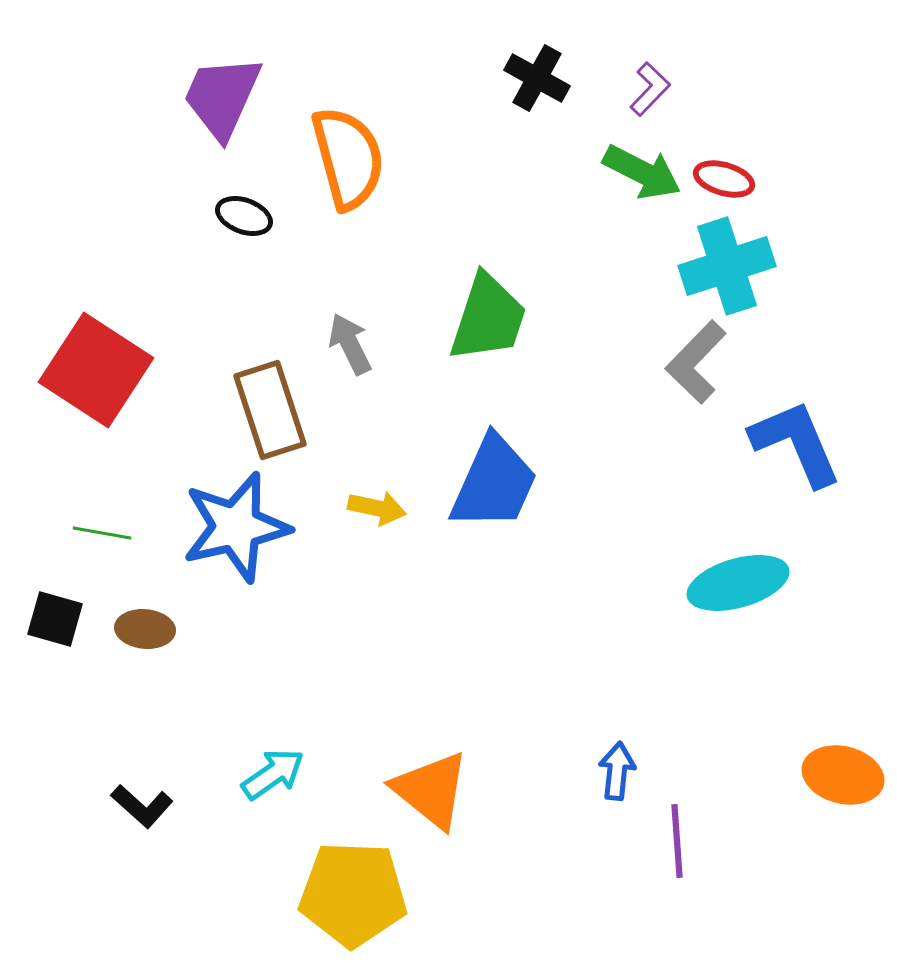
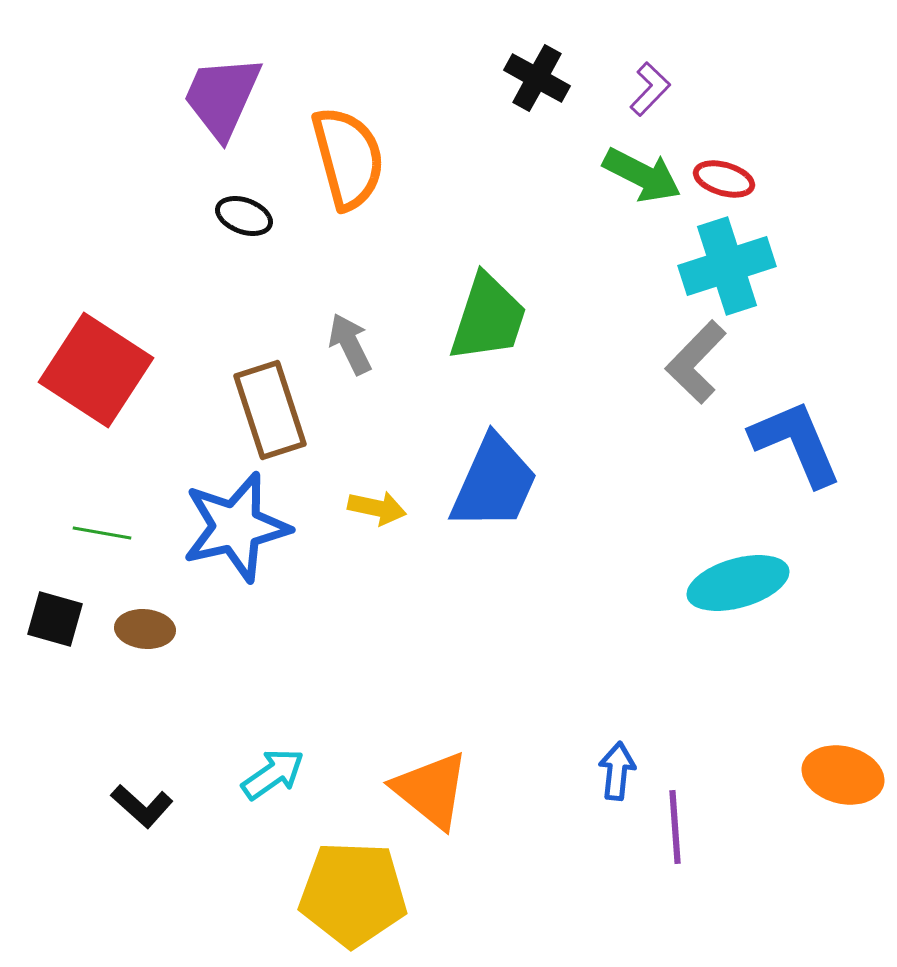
green arrow: moved 3 px down
purple line: moved 2 px left, 14 px up
